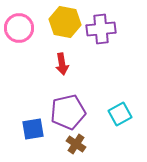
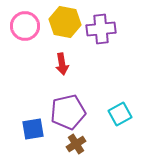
pink circle: moved 6 px right, 2 px up
brown cross: rotated 24 degrees clockwise
